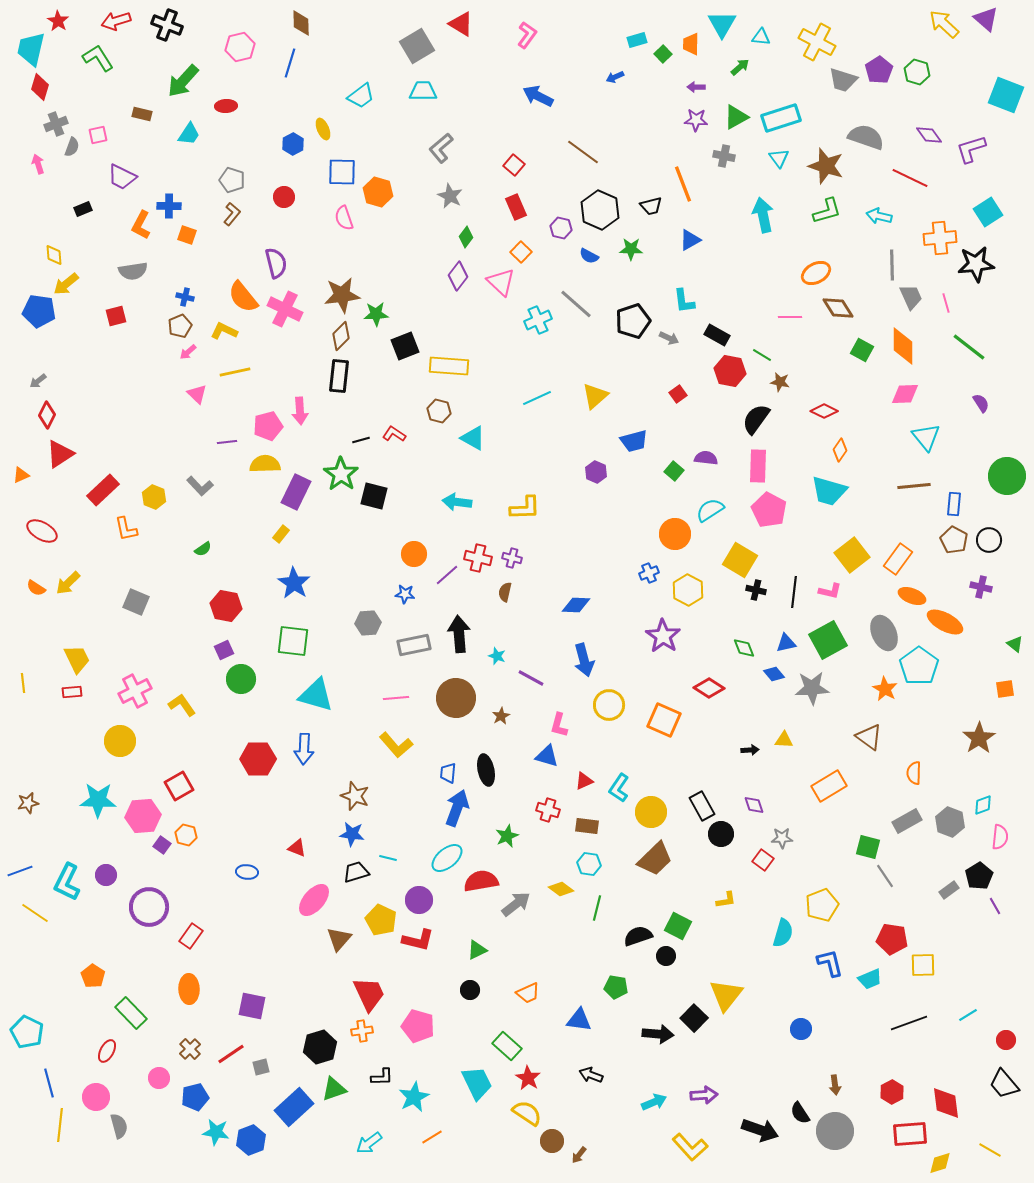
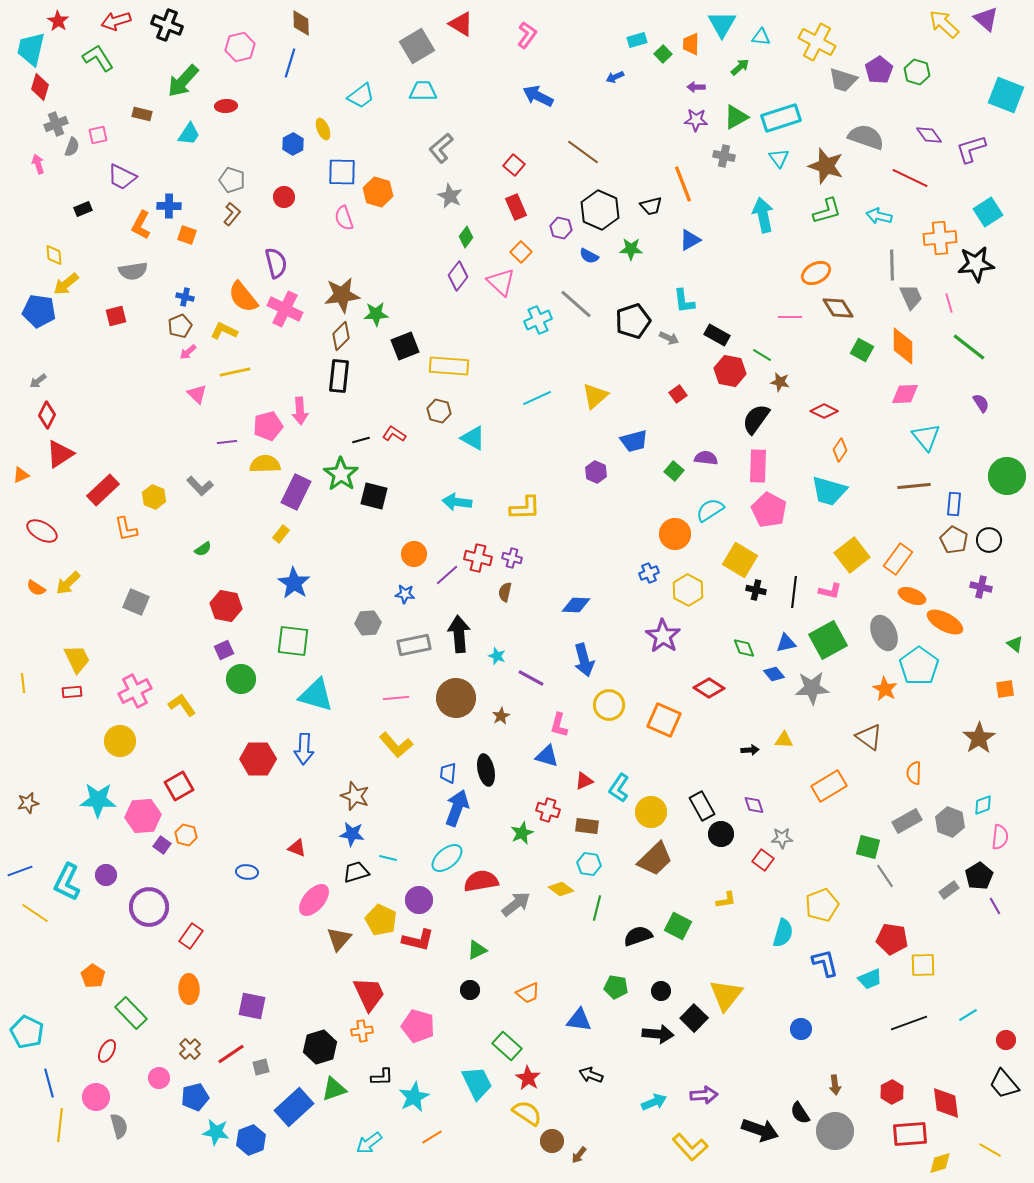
pink line at (946, 303): moved 3 px right
green star at (507, 836): moved 15 px right, 3 px up
black circle at (666, 956): moved 5 px left, 35 px down
blue L-shape at (830, 963): moved 5 px left
